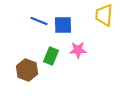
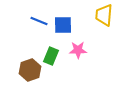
brown hexagon: moved 3 px right; rotated 20 degrees clockwise
